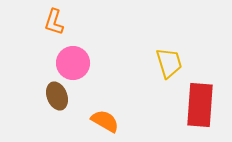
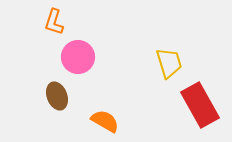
pink circle: moved 5 px right, 6 px up
red rectangle: rotated 33 degrees counterclockwise
